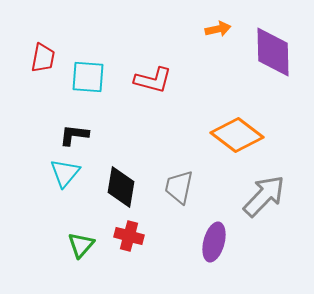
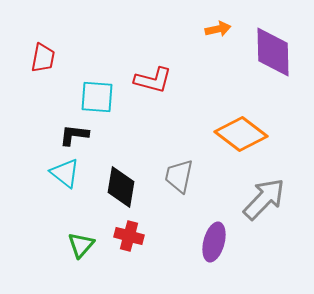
cyan square: moved 9 px right, 20 px down
orange diamond: moved 4 px right, 1 px up
cyan triangle: rotated 32 degrees counterclockwise
gray trapezoid: moved 11 px up
gray arrow: moved 3 px down
